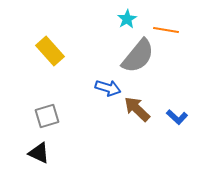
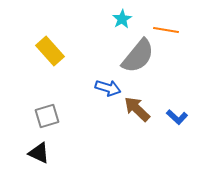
cyan star: moved 5 px left
